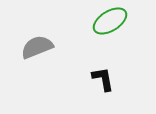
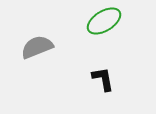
green ellipse: moved 6 px left
